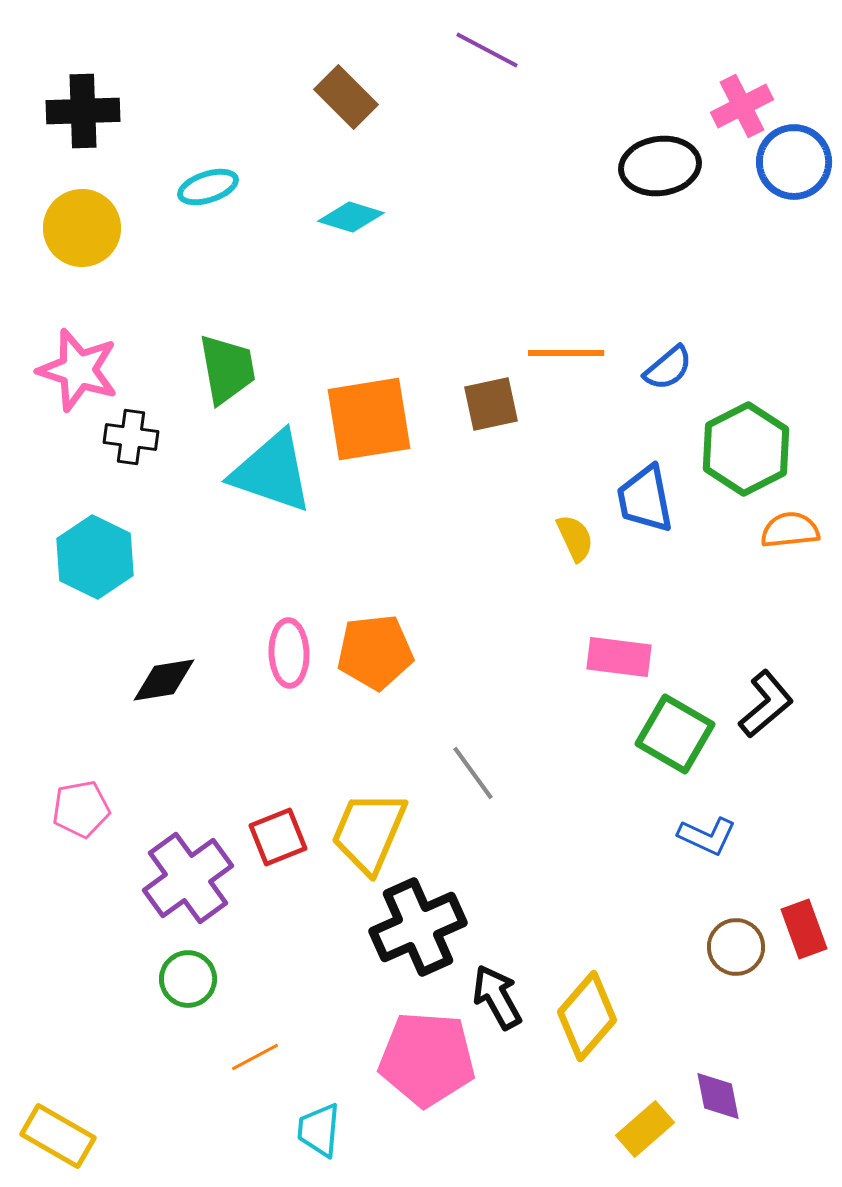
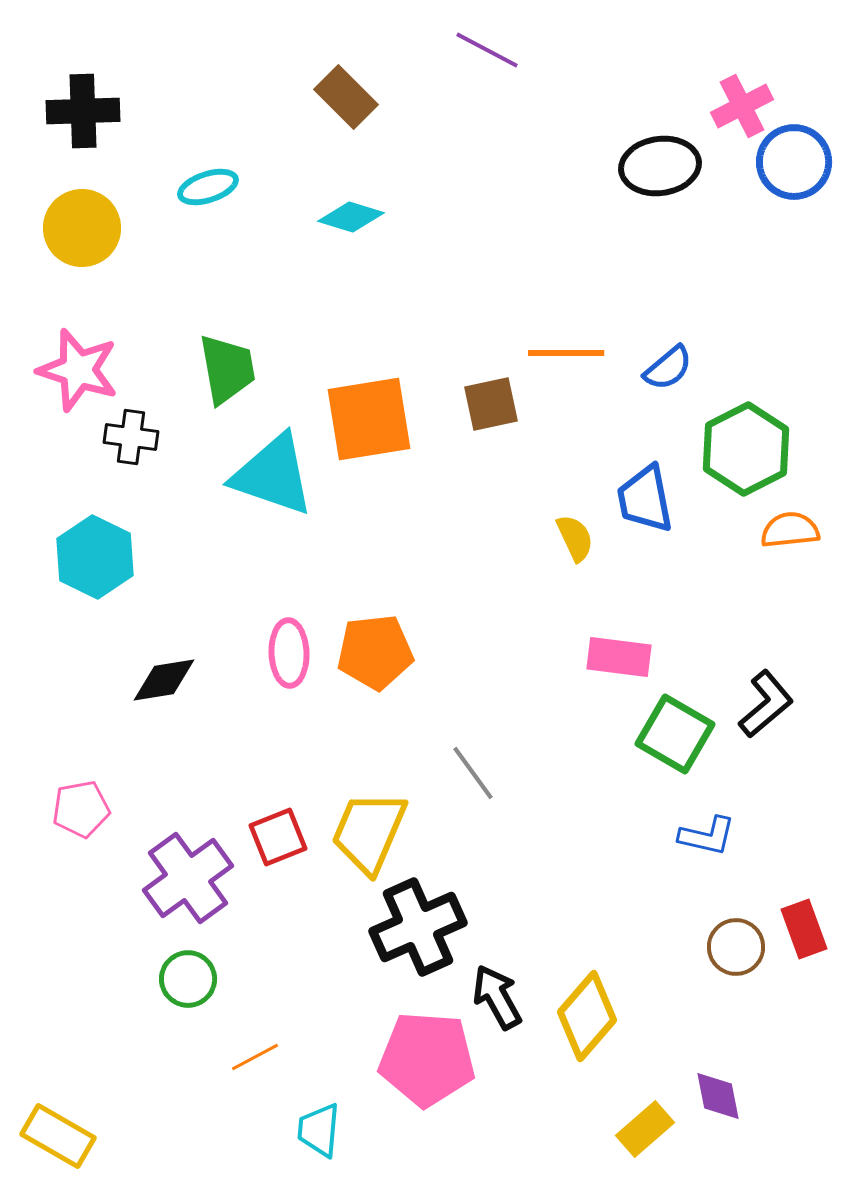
cyan triangle at (272, 472): moved 1 px right, 3 px down
blue L-shape at (707, 836): rotated 12 degrees counterclockwise
